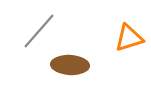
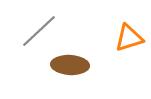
gray line: rotated 6 degrees clockwise
